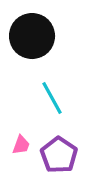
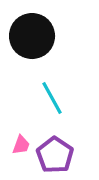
purple pentagon: moved 4 px left
